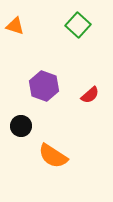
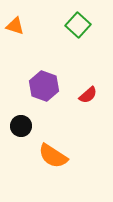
red semicircle: moved 2 px left
